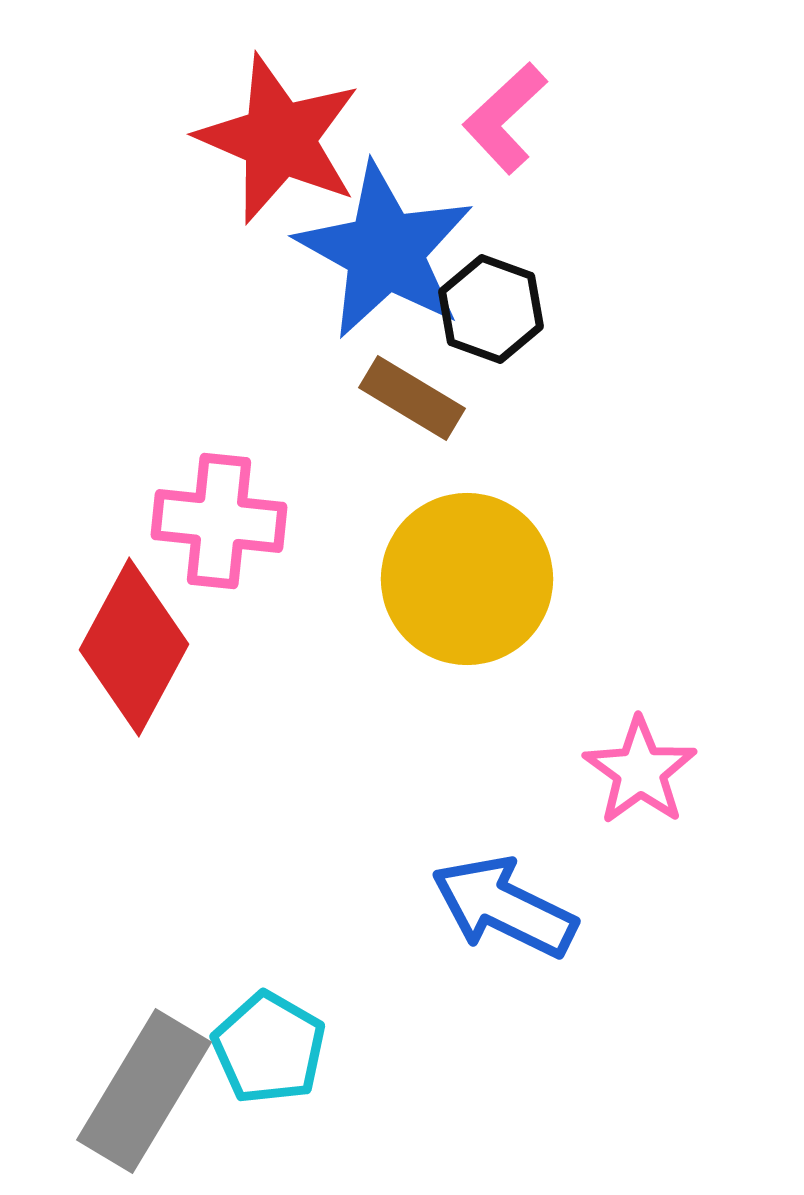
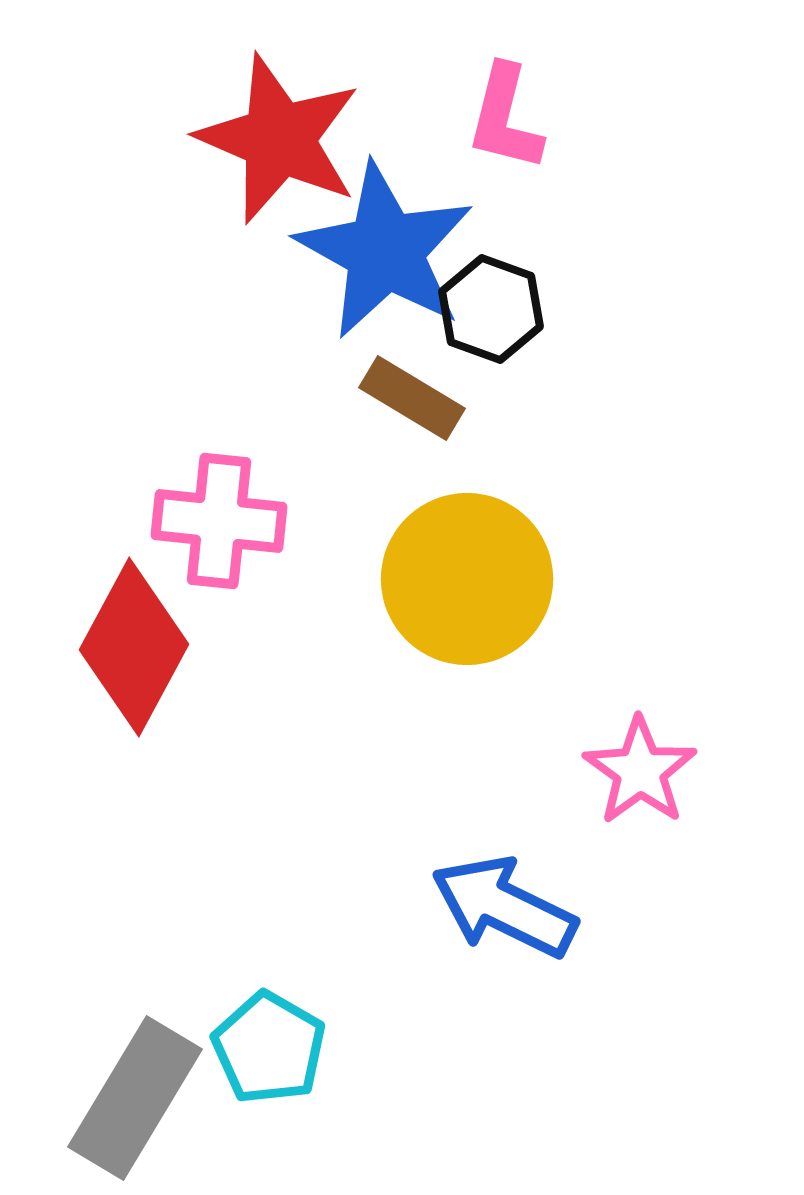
pink L-shape: rotated 33 degrees counterclockwise
gray rectangle: moved 9 px left, 7 px down
